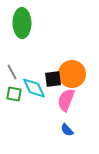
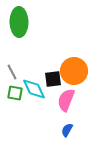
green ellipse: moved 3 px left, 1 px up
orange circle: moved 2 px right, 3 px up
cyan diamond: moved 1 px down
green square: moved 1 px right, 1 px up
blue semicircle: rotated 72 degrees clockwise
